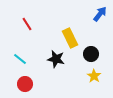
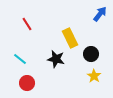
red circle: moved 2 px right, 1 px up
